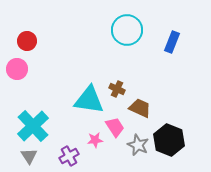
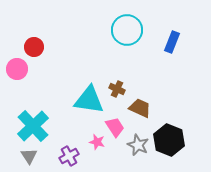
red circle: moved 7 px right, 6 px down
pink star: moved 2 px right, 2 px down; rotated 21 degrees clockwise
